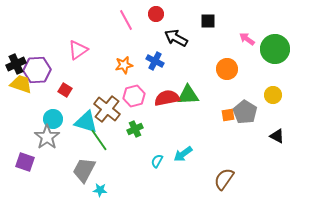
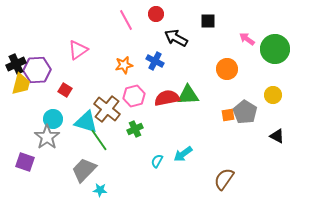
yellow trapezoid: rotated 85 degrees clockwise
gray trapezoid: rotated 16 degrees clockwise
